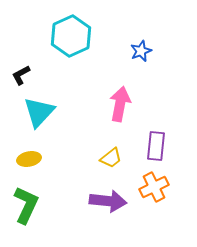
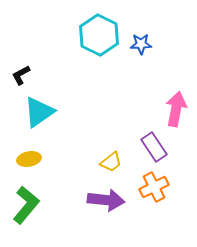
cyan hexagon: moved 28 px right, 1 px up; rotated 9 degrees counterclockwise
blue star: moved 7 px up; rotated 20 degrees clockwise
pink arrow: moved 56 px right, 5 px down
cyan triangle: rotated 12 degrees clockwise
purple rectangle: moved 2 px left, 1 px down; rotated 40 degrees counterclockwise
yellow trapezoid: moved 4 px down
purple arrow: moved 2 px left, 1 px up
green L-shape: rotated 15 degrees clockwise
